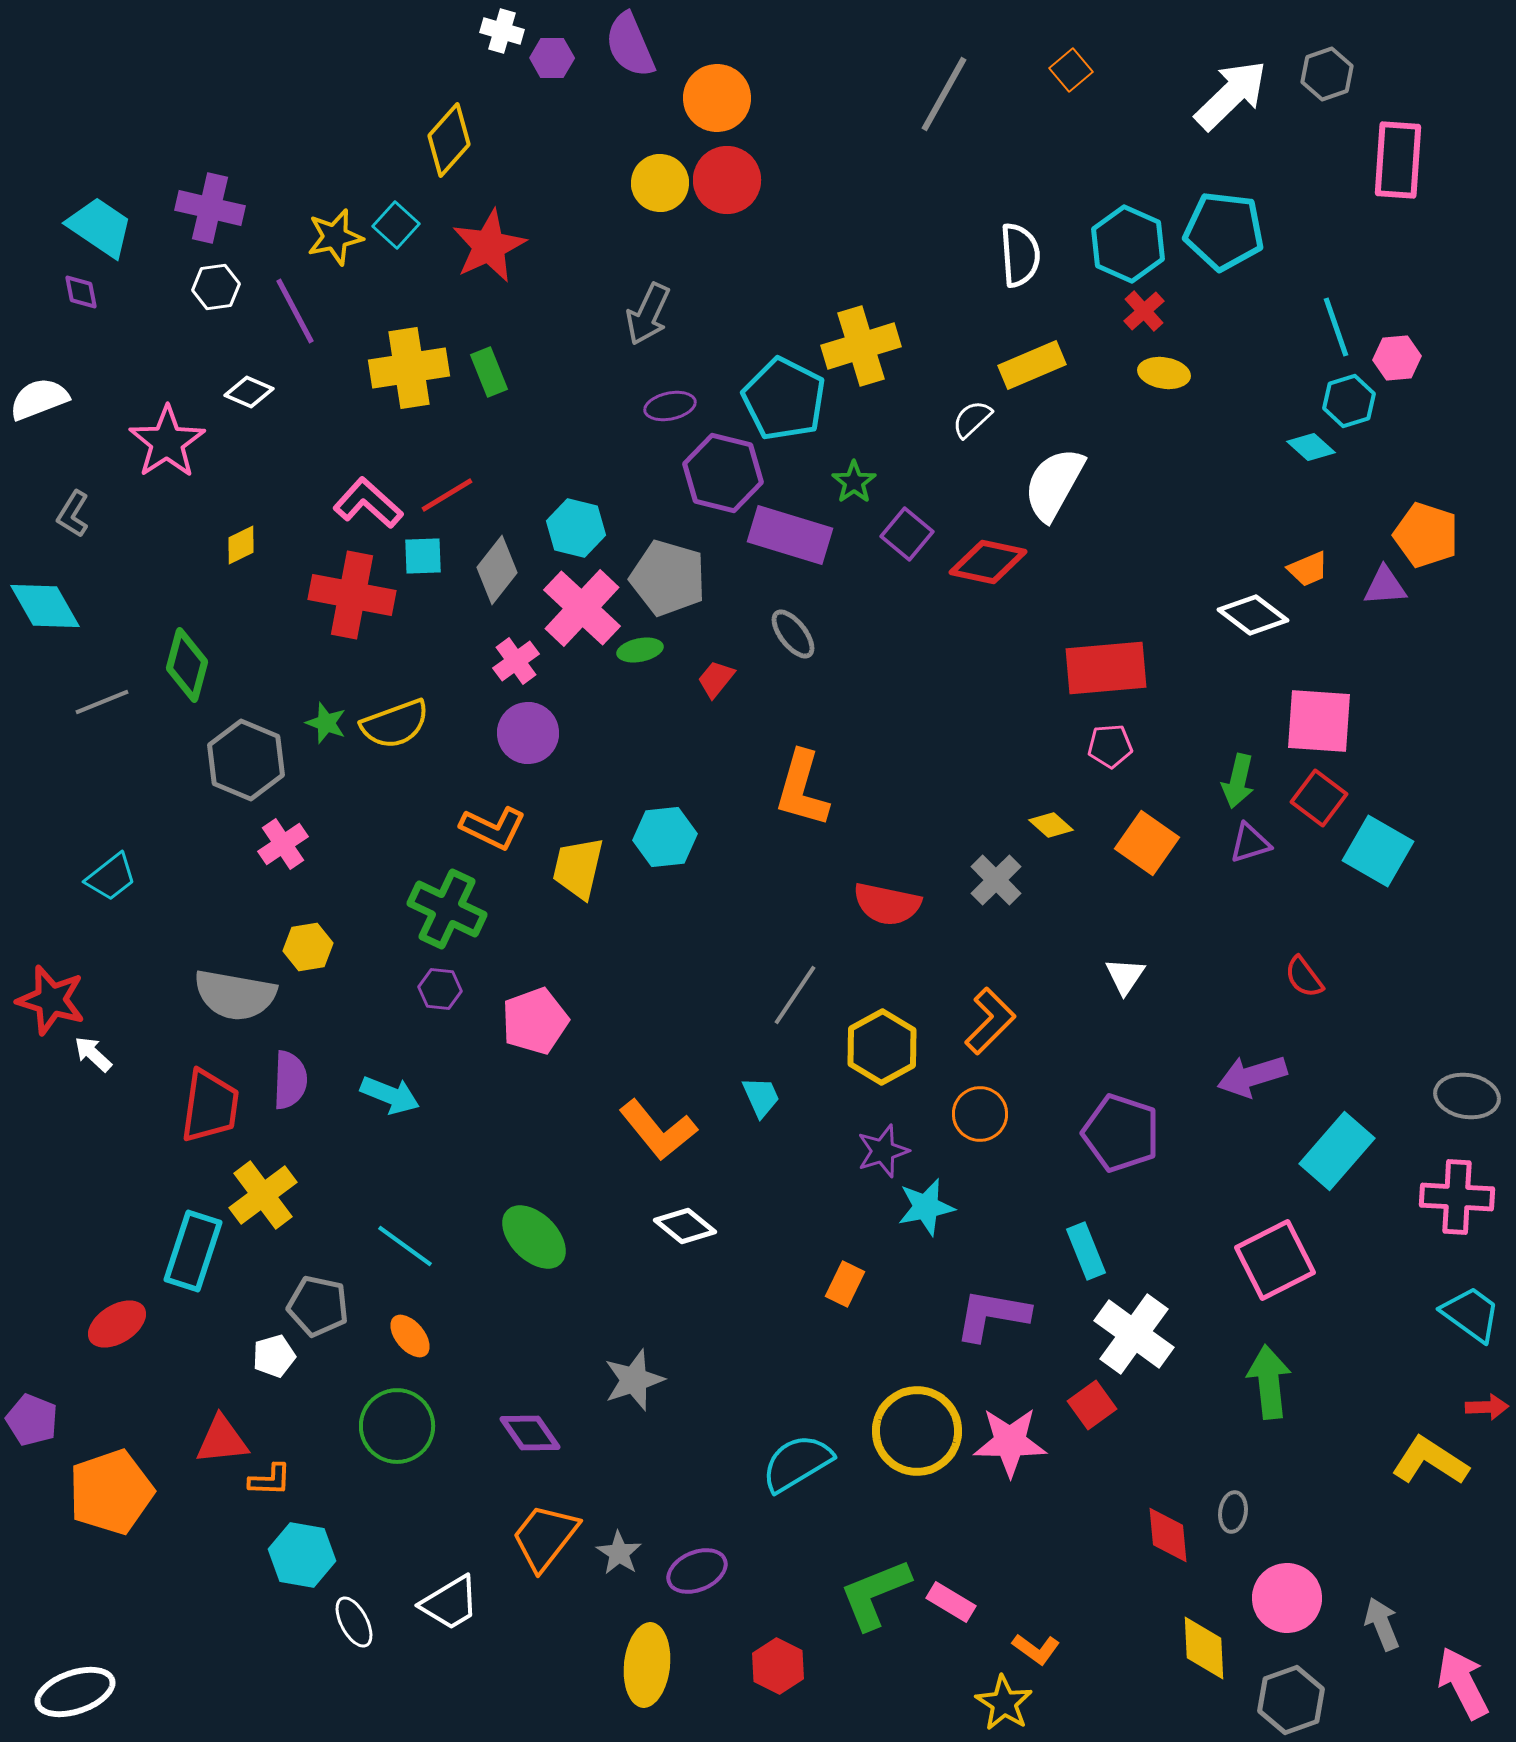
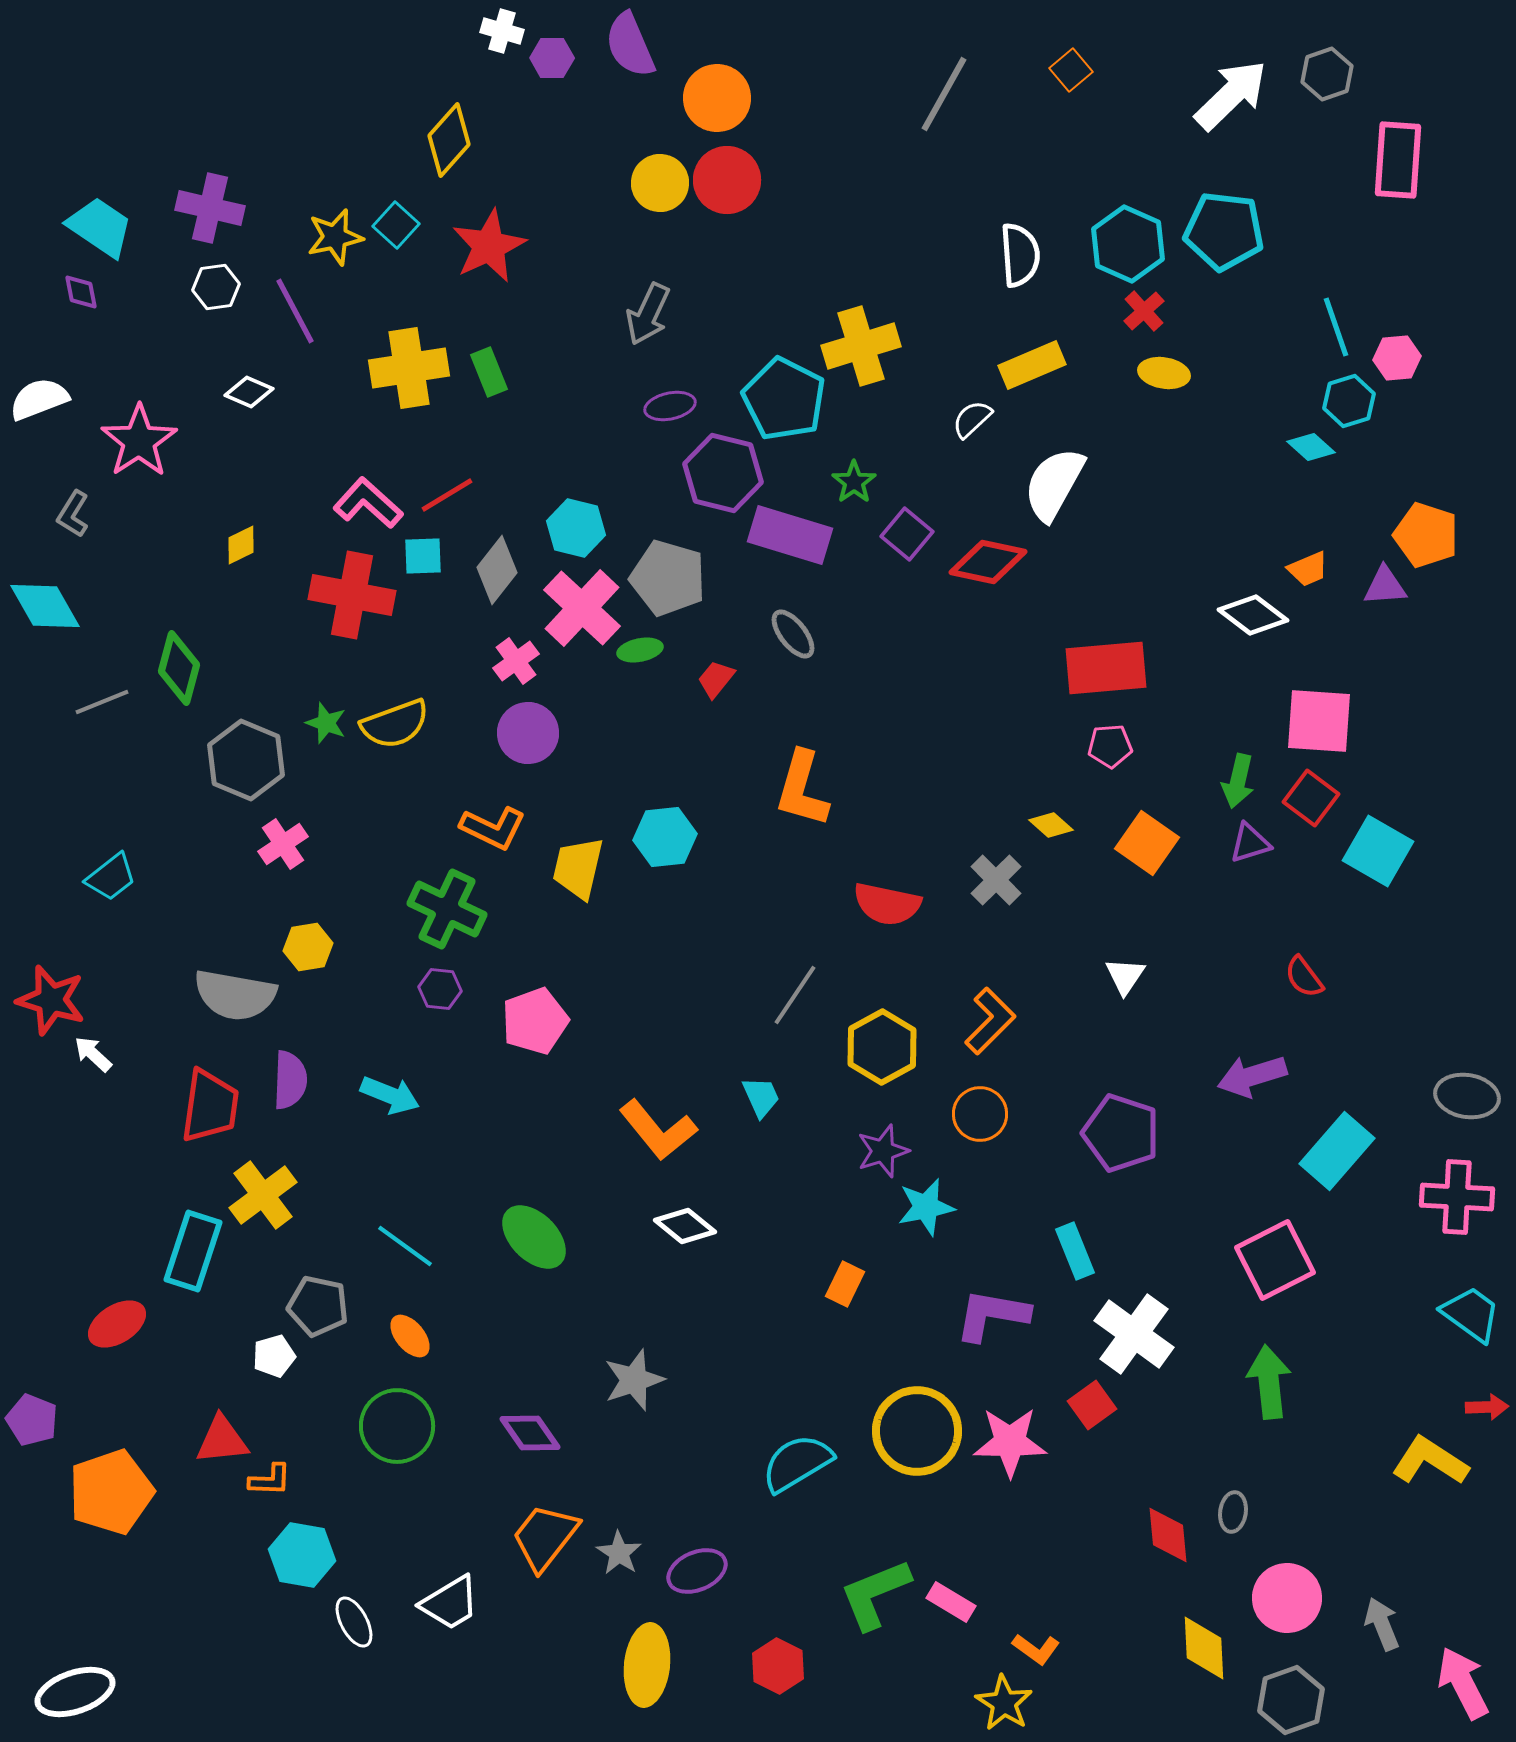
pink star at (167, 442): moved 28 px left, 1 px up
green diamond at (187, 665): moved 8 px left, 3 px down
red square at (1319, 798): moved 8 px left
cyan rectangle at (1086, 1251): moved 11 px left
